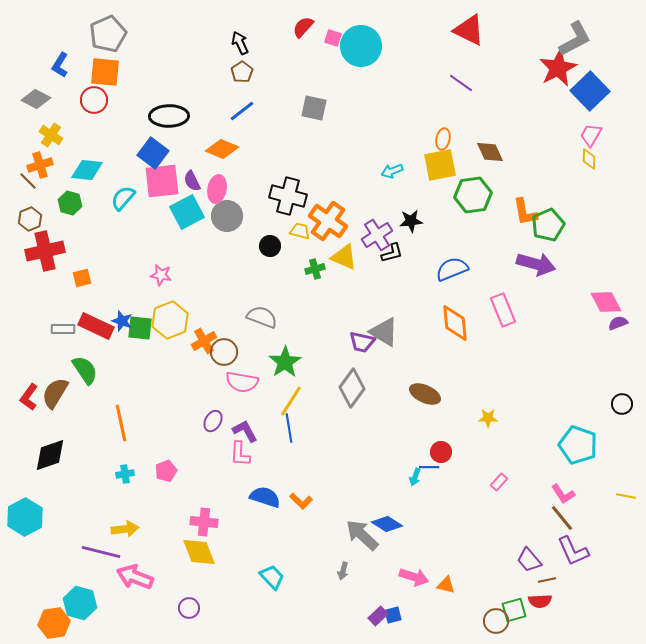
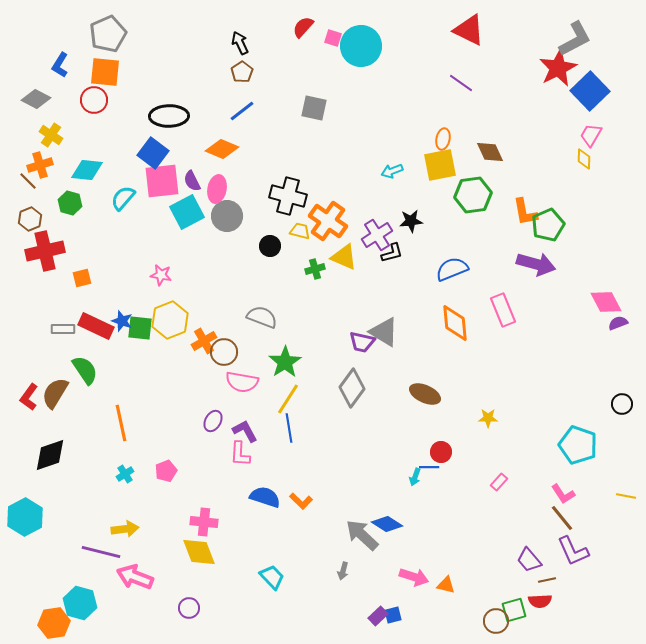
yellow diamond at (589, 159): moved 5 px left
yellow line at (291, 401): moved 3 px left, 2 px up
cyan cross at (125, 474): rotated 24 degrees counterclockwise
